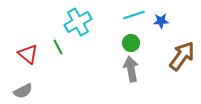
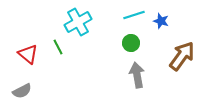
blue star: rotated 21 degrees clockwise
gray arrow: moved 6 px right, 6 px down
gray semicircle: moved 1 px left
